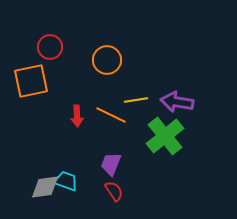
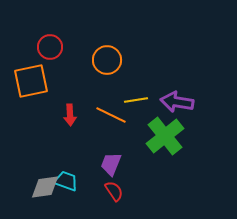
red arrow: moved 7 px left, 1 px up
